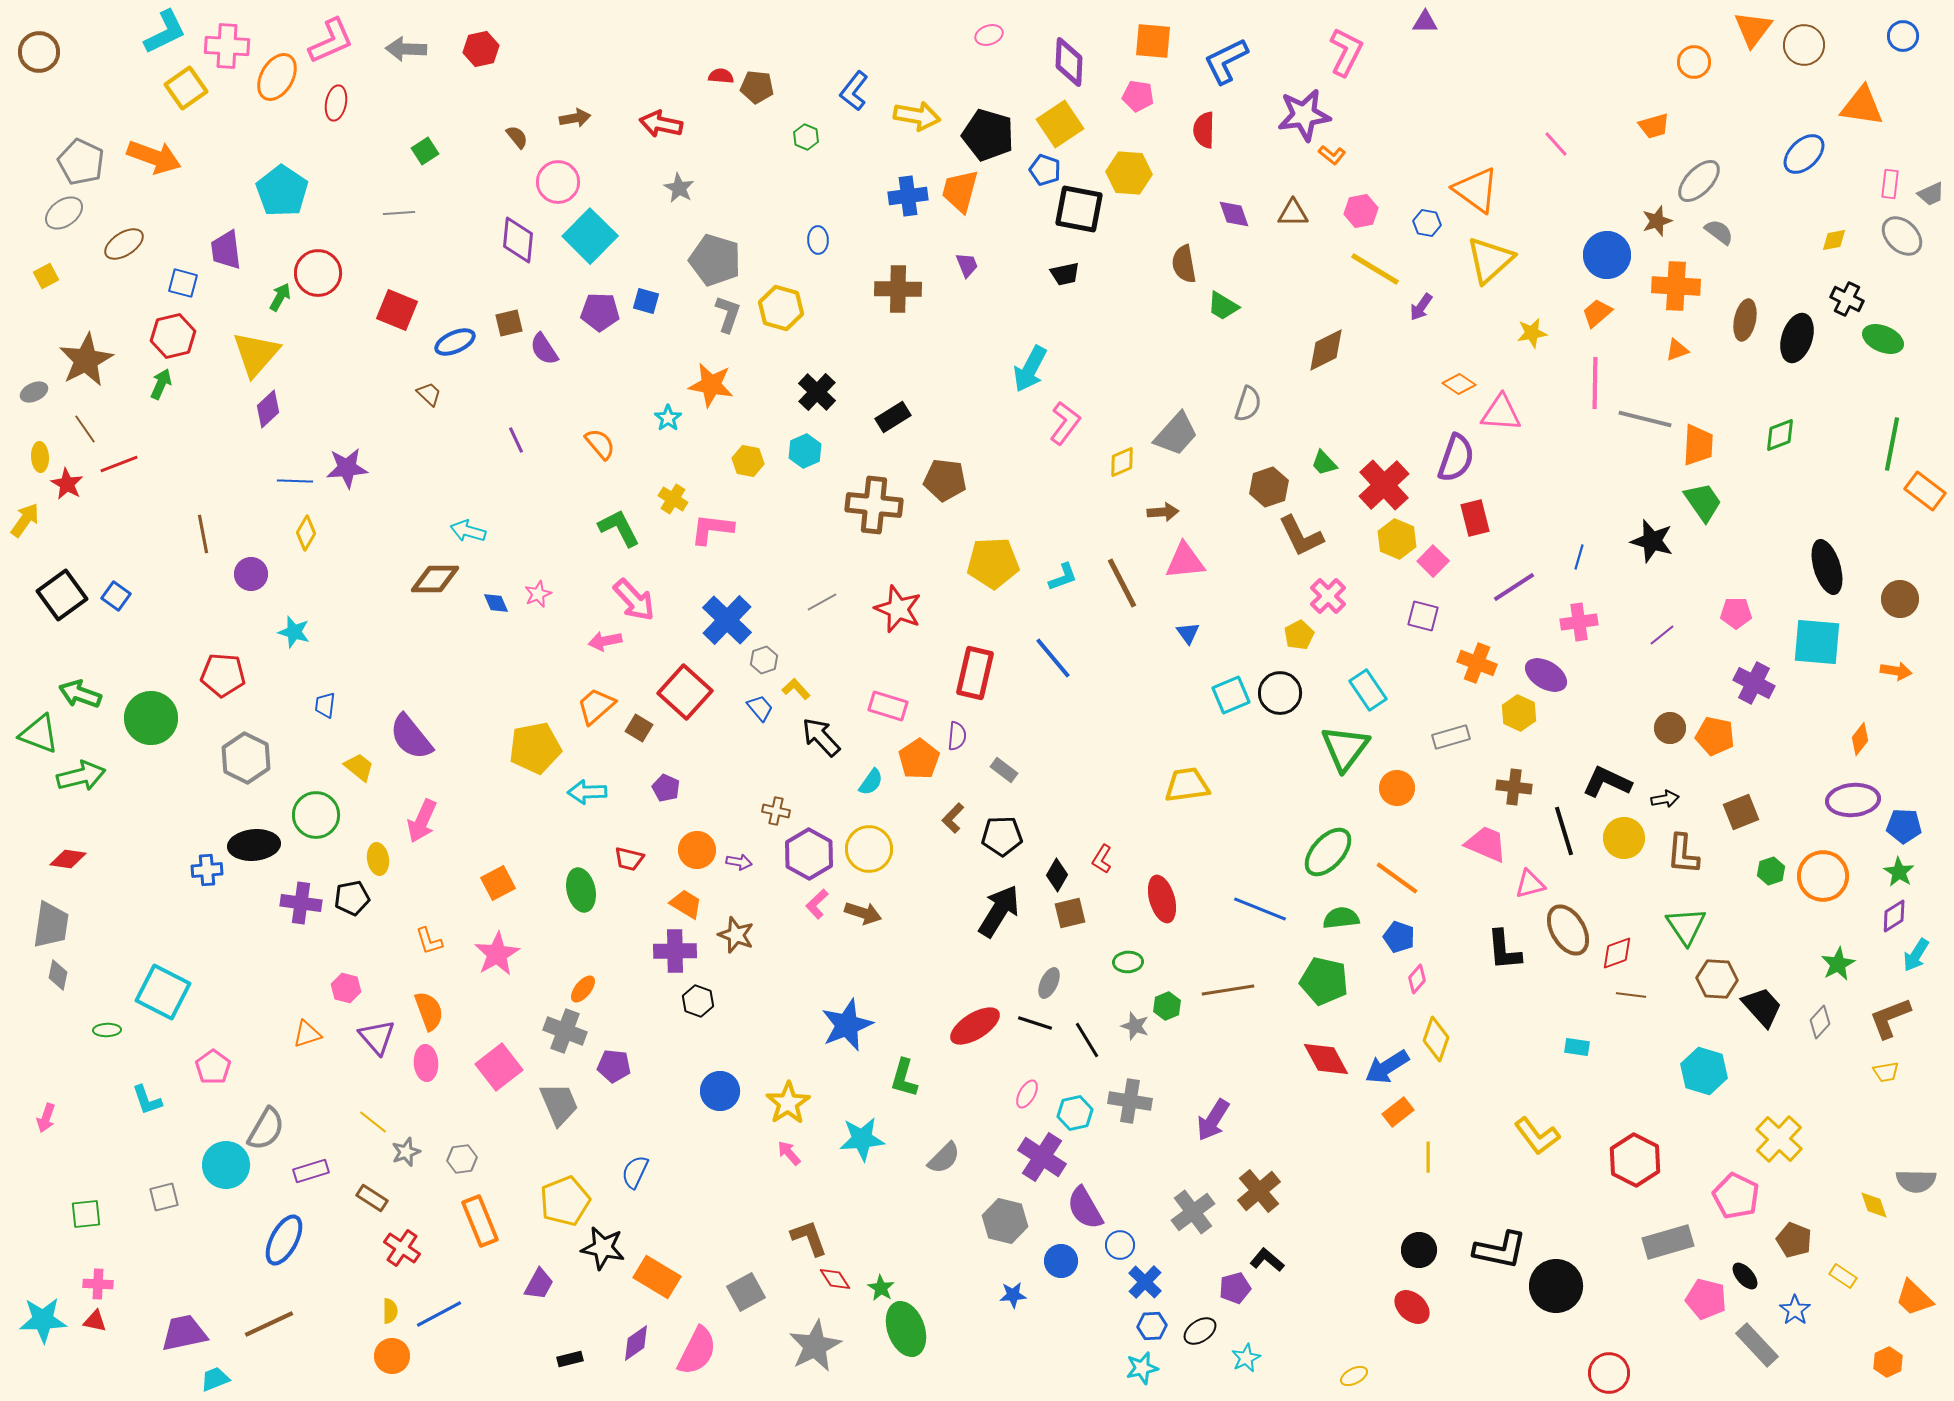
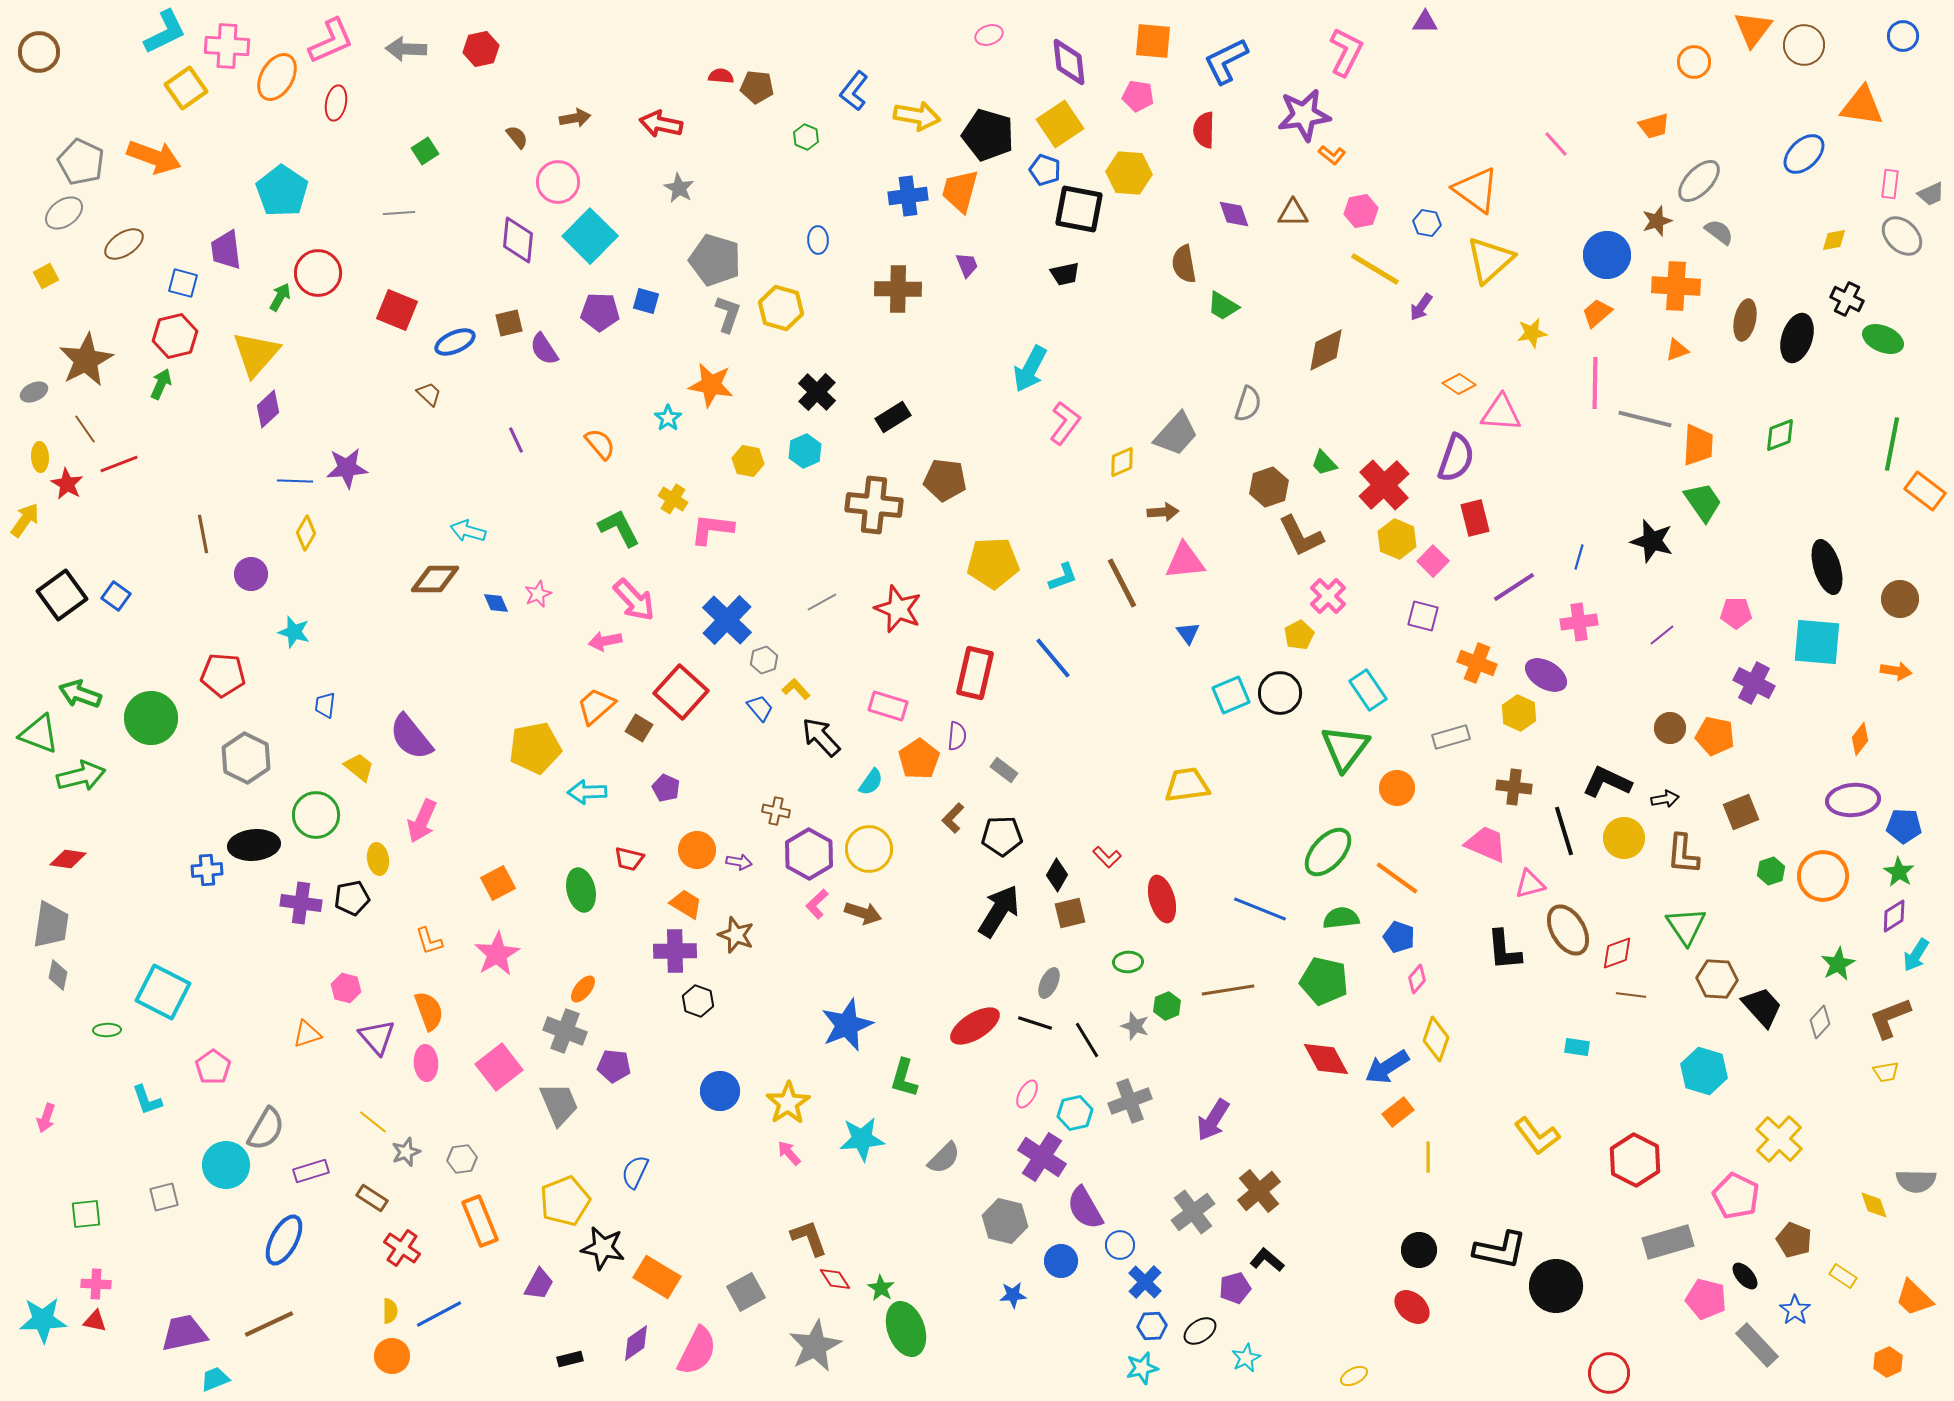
purple diamond at (1069, 62): rotated 9 degrees counterclockwise
red hexagon at (173, 336): moved 2 px right
red square at (685, 692): moved 4 px left
red L-shape at (1102, 859): moved 5 px right, 2 px up; rotated 76 degrees counterclockwise
gray cross at (1130, 1101): rotated 30 degrees counterclockwise
pink cross at (98, 1284): moved 2 px left
